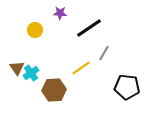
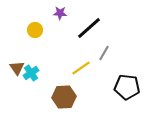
black line: rotated 8 degrees counterclockwise
brown hexagon: moved 10 px right, 7 px down
